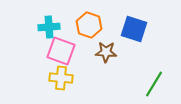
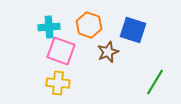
blue square: moved 1 px left, 1 px down
brown star: moved 2 px right; rotated 25 degrees counterclockwise
yellow cross: moved 3 px left, 5 px down
green line: moved 1 px right, 2 px up
